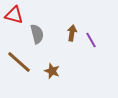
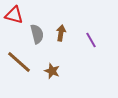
brown arrow: moved 11 px left
